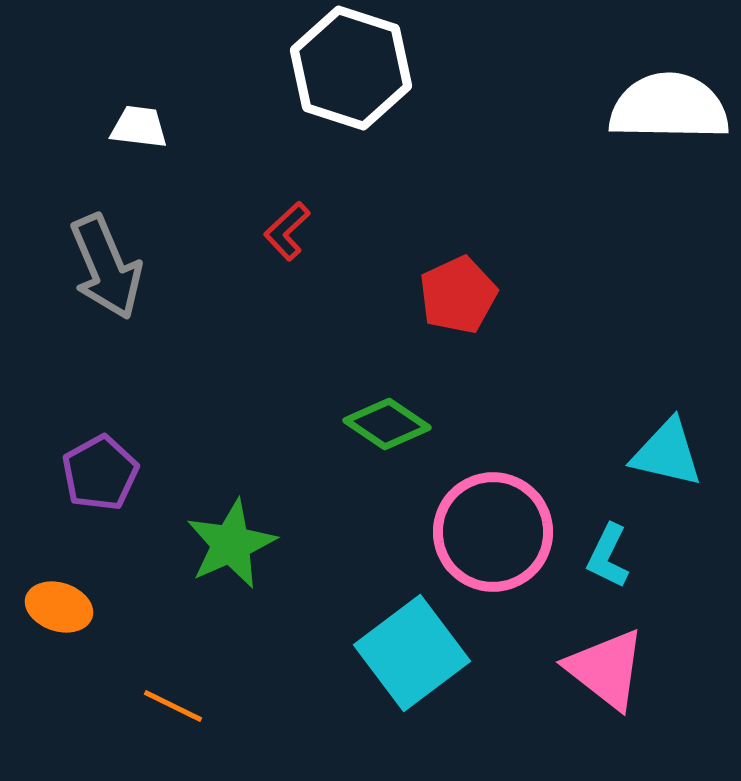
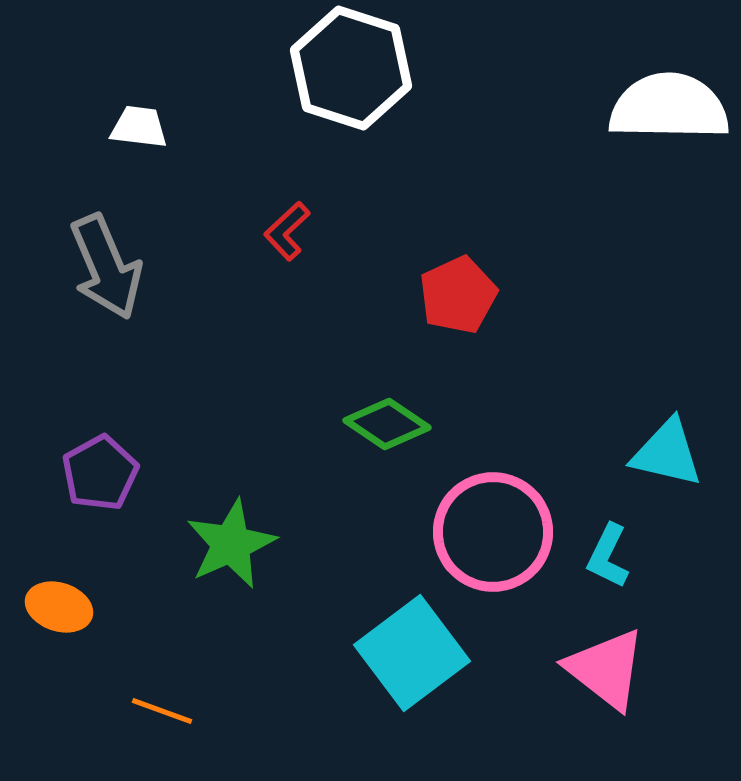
orange line: moved 11 px left, 5 px down; rotated 6 degrees counterclockwise
